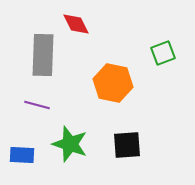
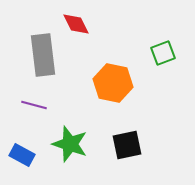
gray rectangle: rotated 9 degrees counterclockwise
purple line: moved 3 px left
black square: rotated 8 degrees counterclockwise
blue rectangle: rotated 25 degrees clockwise
